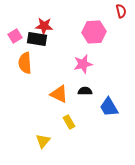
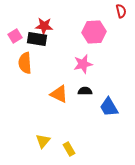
yellow rectangle: moved 27 px down
